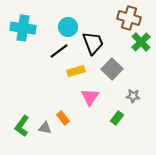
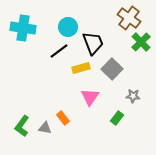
brown cross: rotated 20 degrees clockwise
yellow rectangle: moved 5 px right, 3 px up
